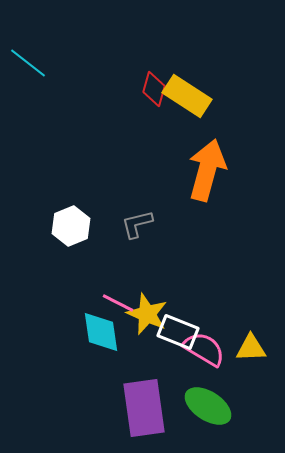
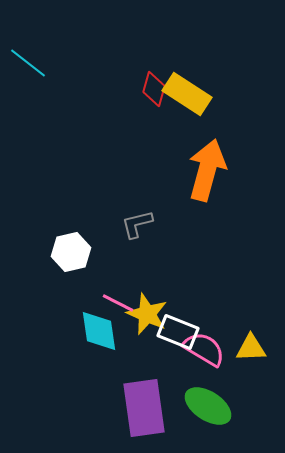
yellow rectangle: moved 2 px up
white hexagon: moved 26 px down; rotated 9 degrees clockwise
cyan diamond: moved 2 px left, 1 px up
